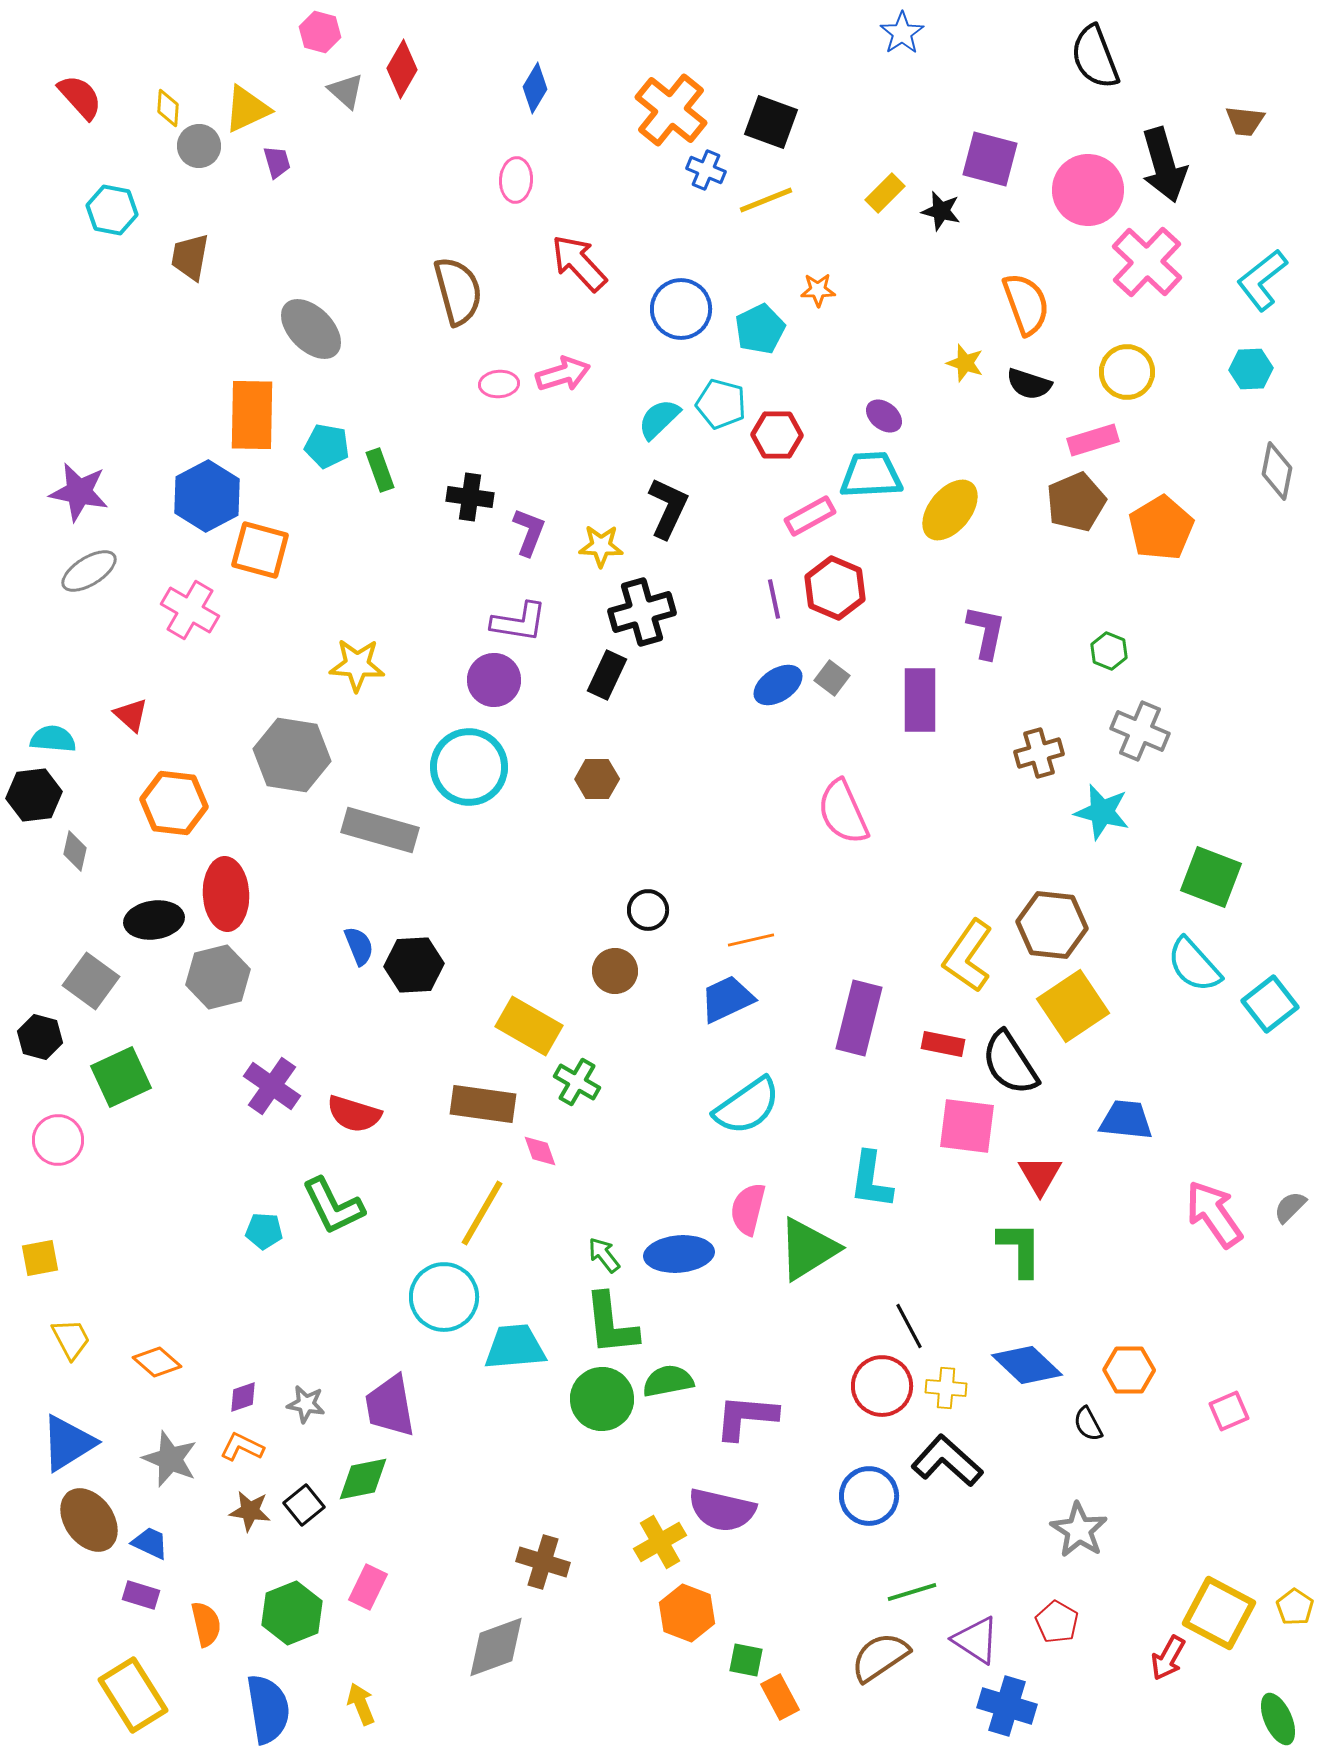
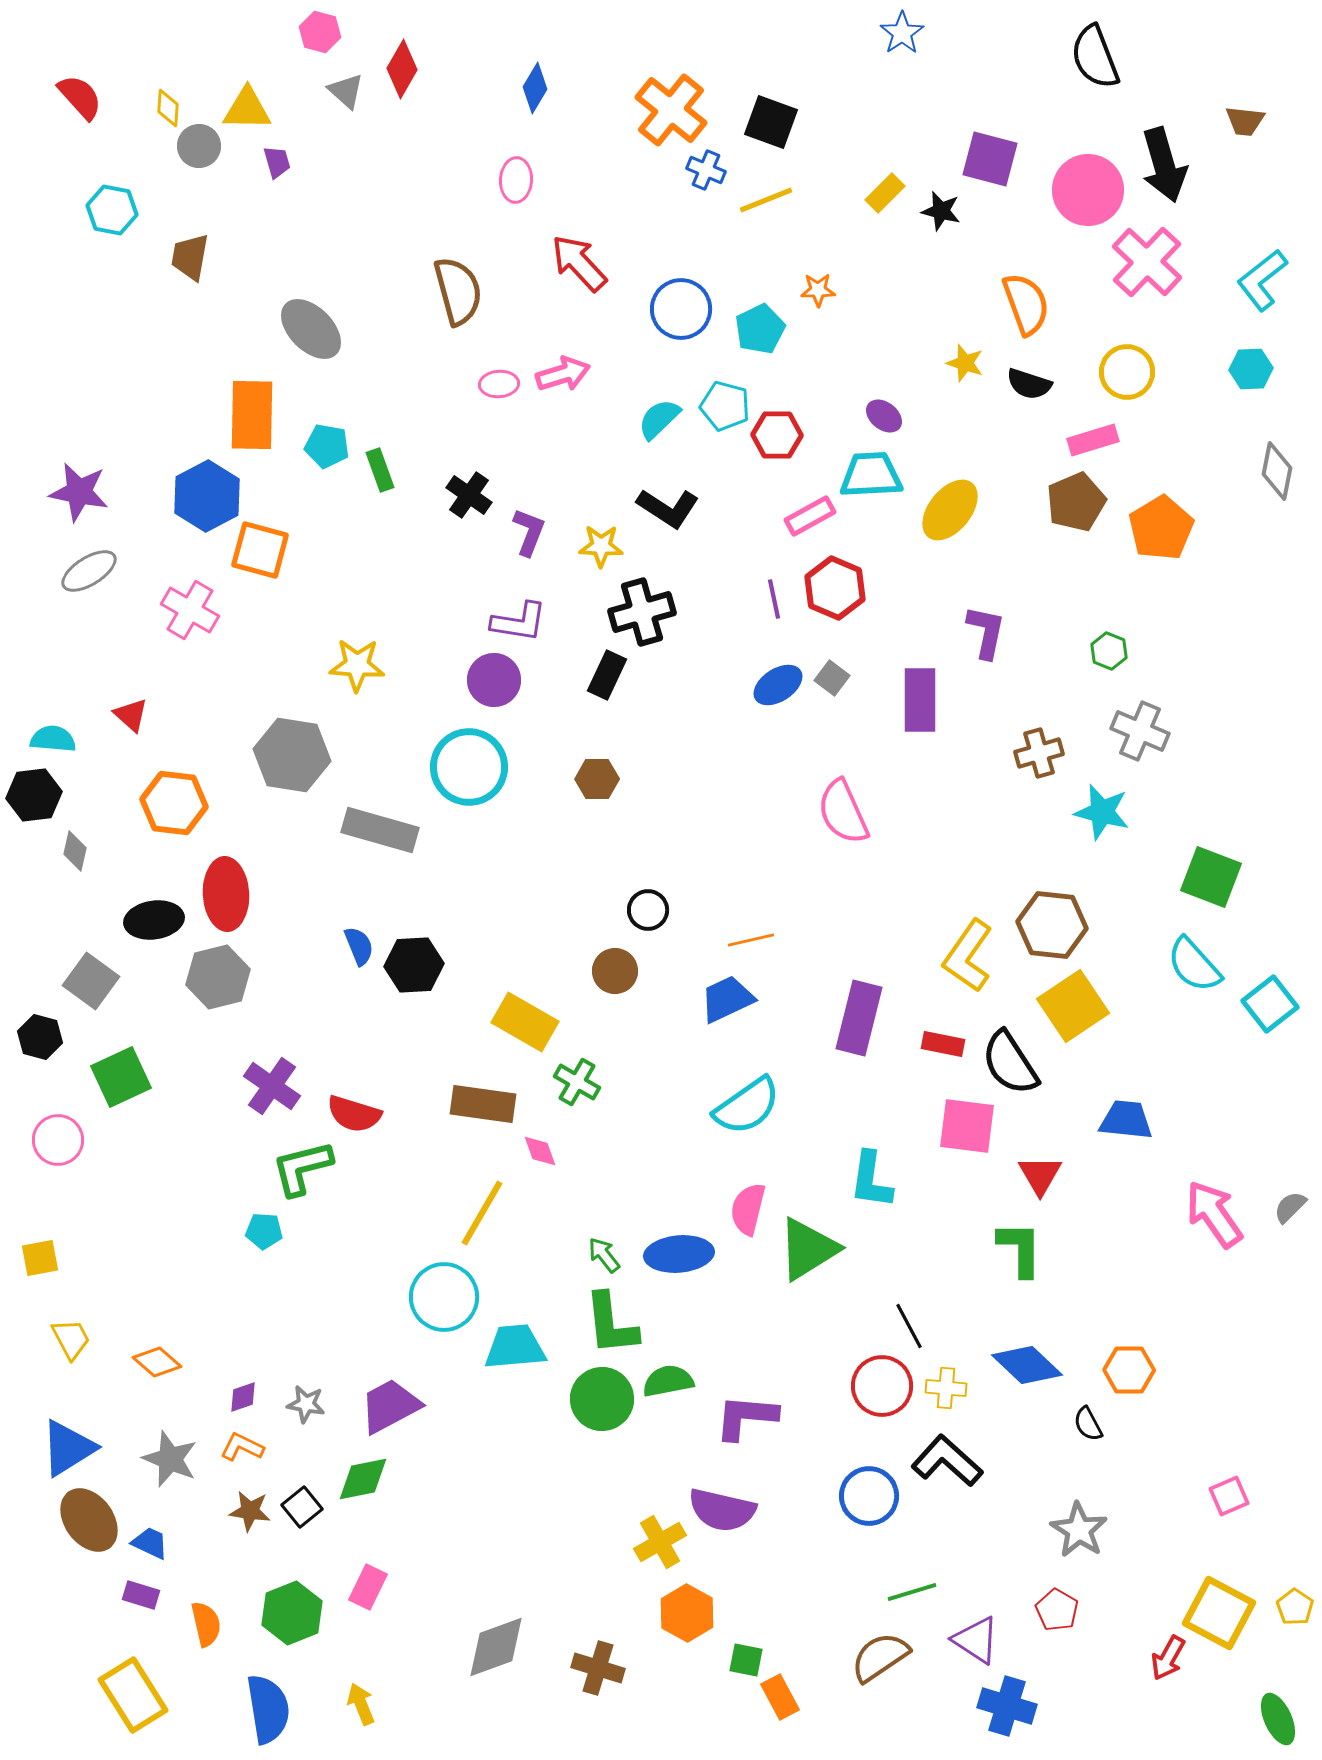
yellow triangle at (247, 109): rotated 26 degrees clockwise
cyan pentagon at (721, 404): moved 4 px right, 2 px down
black cross at (470, 497): moved 1 px left, 2 px up; rotated 27 degrees clockwise
black L-shape at (668, 508): rotated 98 degrees clockwise
yellow rectangle at (529, 1026): moved 4 px left, 4 px up
green L-shape at (333, 1206): moved 31 px left, 38 px up; rotated 102 degrees clockwise
purple trapezoid at (390, 1406): rotated 72 degrees clockwise
pink square at (1229, 1411): moved 85 px down
blue triangle at (68, 1443): moved 5 px down
black square at (304, 1505): moved 2 px left, 2 px down
brown cross at (543, 1562): moved 55 px right, 106 px down
orange hexagon at (687, 1613): rotated 8 degrees clockwise
red pentagon at (1057, 1622): moved 12 px up
